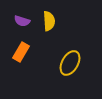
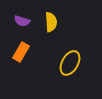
yellow semicircle: moved 2 px right, 1 px down
